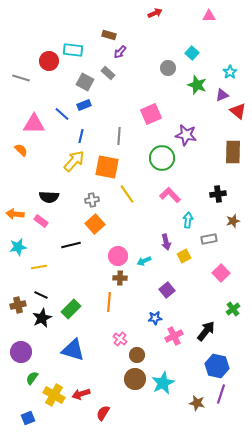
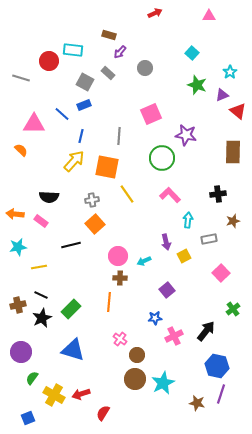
gray circle at (168, 68): moved 23 px left
